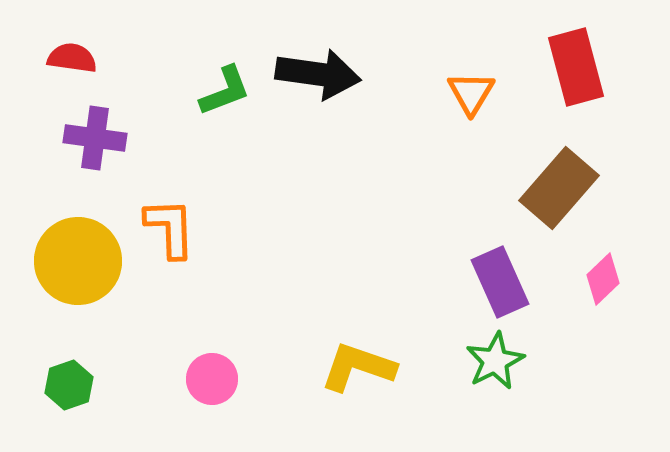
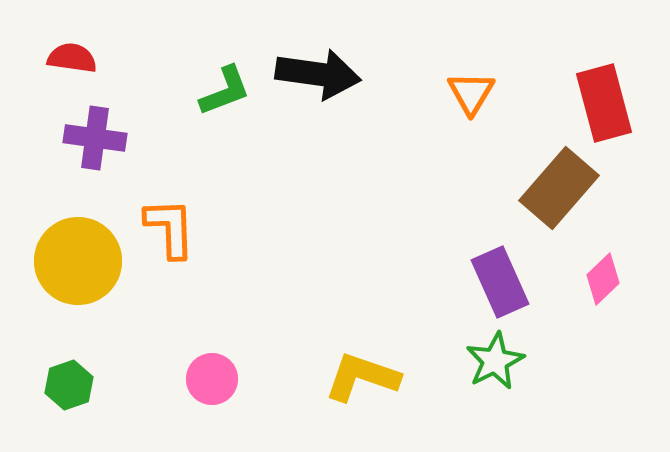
red rectangle: moved 28 px right, 36 px down
yellow L-shape: moved 4 px right, 10 px down
